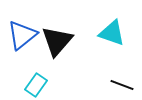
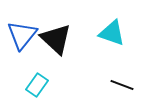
blue triangle: rotated 12 degrees counterclockwise
black triangle: moved 1 px left, 2 px up; rotated 28 degrees counterclockwise
cyan rectangle: moved 1 px right
